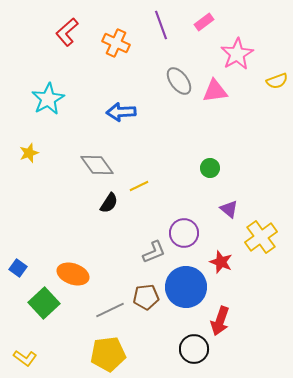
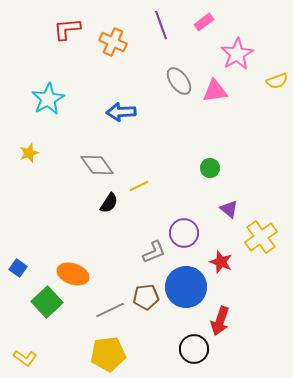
red L-shape: moved 3 px up; rotated 36 degrees clockwise
orange cross: moved 3 px left, 1 px up
green square: moved 3 px right, 1 px up
